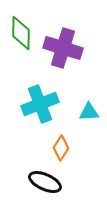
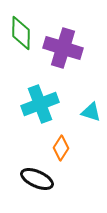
cyan triangle: moved 2 px right; rotated 20 degrees clockwise
black ellipse: moved 8 px left, 3 px up
